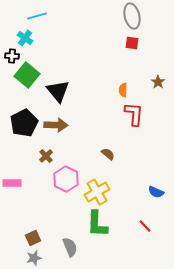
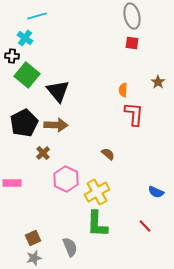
brown cross: moved 3 px left, 3 px up
